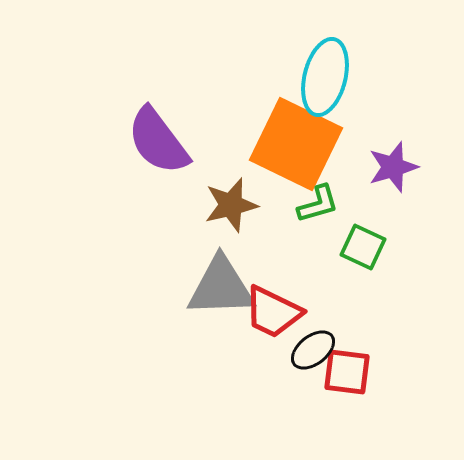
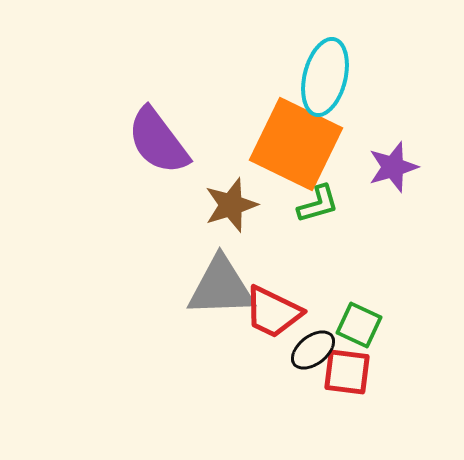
brown star: rotated 4 degrees counterclockwise
green square: moved 4 px left, 78 px down
